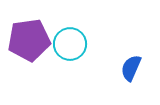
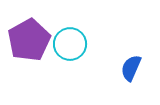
purple pentagon: rotated 21 degrees counterclockwise
